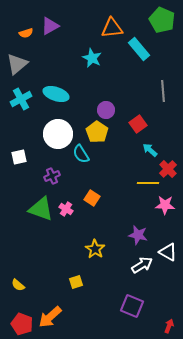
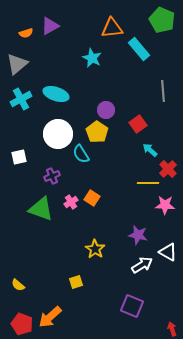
pink cross: moved 5 px right, 7 px up; rotated 24 degrees clockwise
red arrow: moved 3 px right, 3 px down; rotated 40 degrees counterclockwise
